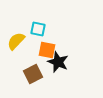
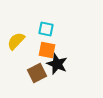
cyan square: moved 8 px right
black star: moved 1 px left, 2 px down
brown square: moved 4 px right, 1 px up
